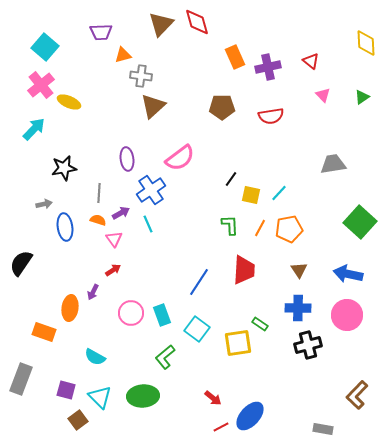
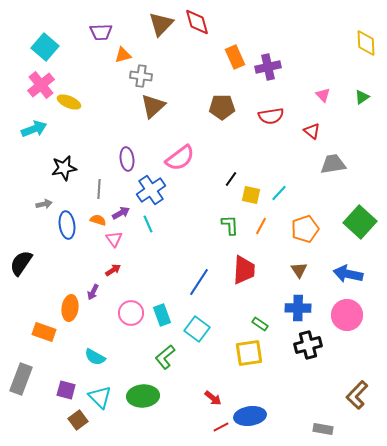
red triangle at (311, 61): moved 1 px right, 70 px down
cyan arrow at (34, 129): rotated 25 degrees clockwise
gray line at (99, 193): moved 4 px up
blue ellipse at (65, 227): moved 2 px right, 2 px up
orange line at (260, 228): moved 1 px right, 2 px up
orange pentagon at (289, 229): moved 16 px right; rotated 8 degrees counterclockwise
yellow square at (238, 343): moved 11 px right, 10 px down
blue ellipse at (250, 416): rotated 40 degrees clockwise
